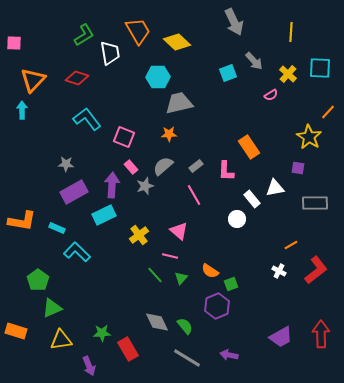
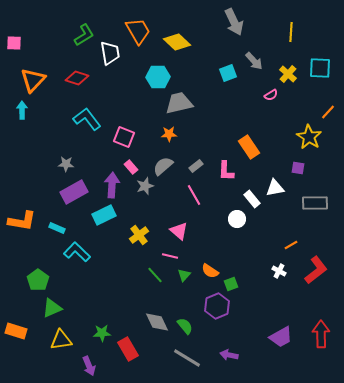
green triangle at (181, 278): moved 3 px right, 3 px up
